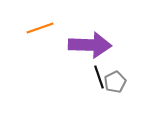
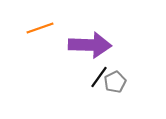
black line: rotated 55 degrees clockwise
